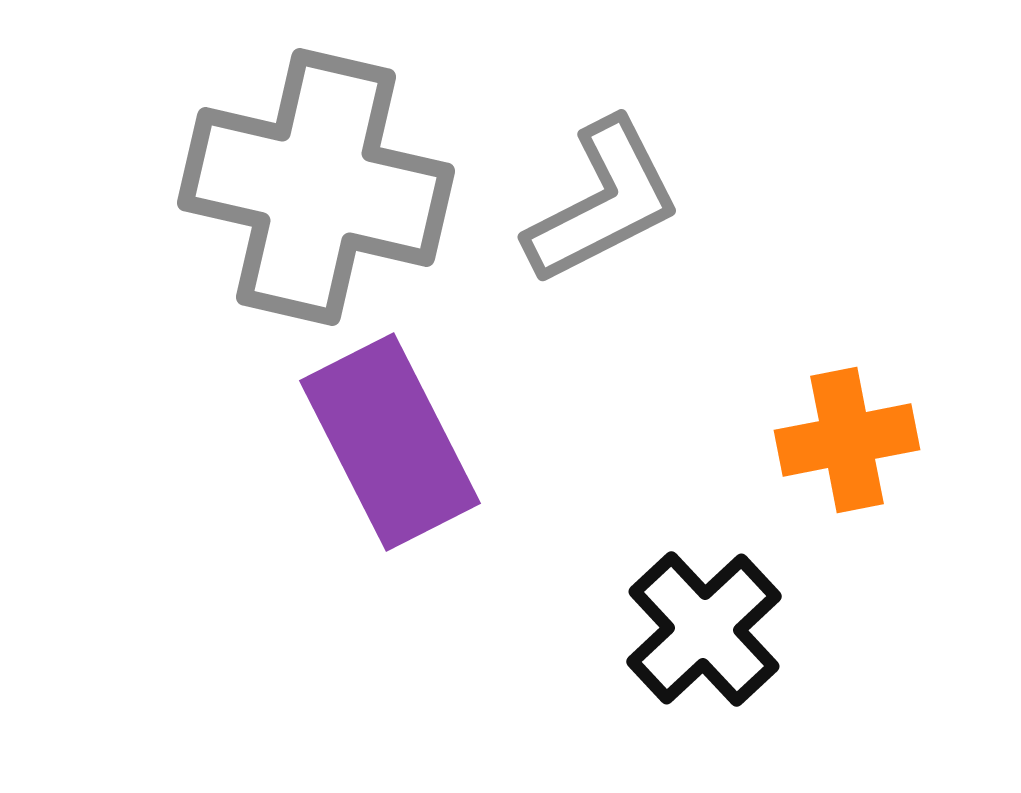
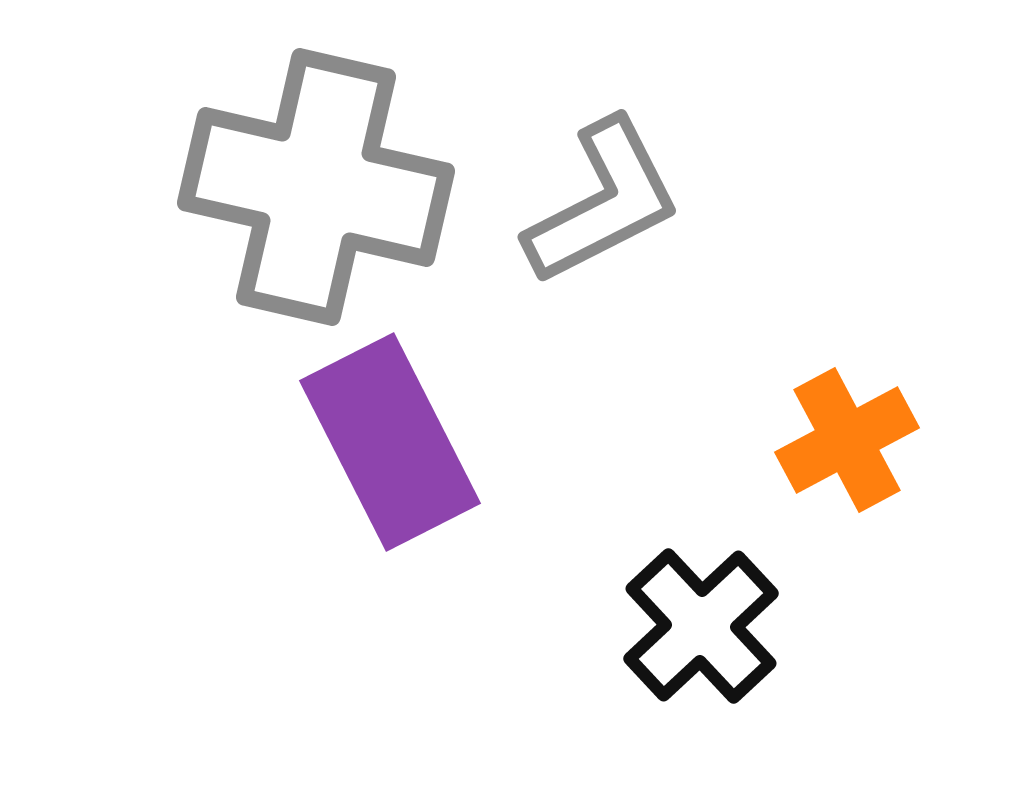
orange cross: rotated 17 degrees counterclockwise
black cross: moved 3 px left, 3 px up
